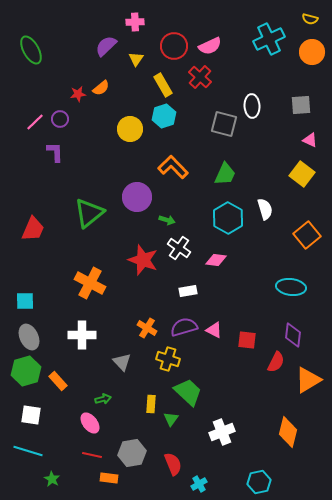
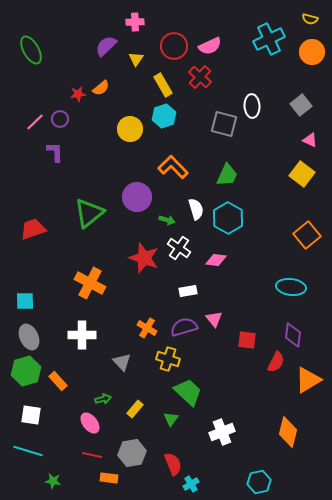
gray square at (301, 105): rotated 35 degrees counterclockwise
green trapezoid at (225, 174): moved 2 px right, 1 px down
white semicircle at (265, 209): moved 69 px left
red trapezoid at (33, 229): rotated 132 degrees counterclockwise
red star at (143, 260): moved 1 px right, 2 px up
pink triangle at (214, 330): moved 11 px up; rotated 24 degrees clockwise
yellow rectangle at (151, 404): moved 16 px left, 5 px down; rotated 36 degrees clockwise
green star at (52, 479): moved 1 px right, 2 px down; rotated 21 degrees counterclockwise
cyan cross at (199, 484): moved 8 px left
